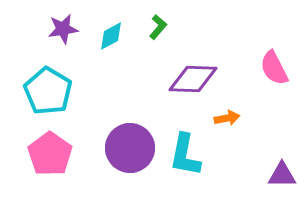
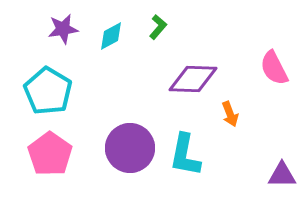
orange arrow: moved 3 px right, 4 px up; rotated 80 degrees clockwise
